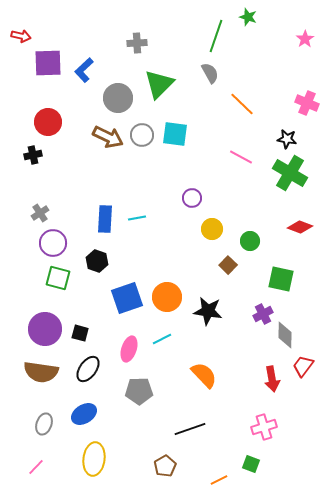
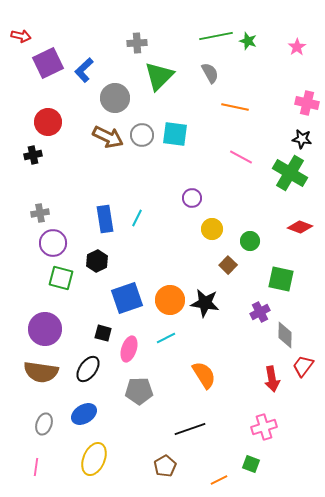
green star at (248, 17): moved 24 px down
green line at (216, 36): rotated 60 degrees clockwise
pink star at (305, 39): moved 8 px left, 8 px down
purple square at (48, 63): rotated 24 degrees counterclockwise
green triangle at (159, 84): moved 8 px up
gray circle at (118, 98): moved 3 px left
pink cross at (307, 103): rotated 10 degrees counterclockwise
orange line at (242, 104): moved 7 px left, 3 px down; rotated 32 degrees counterclockwise
black star at (287, 139): moved 15 px right
gray cross at (40, 213): rotated 24 degrees clockwise
cyan line at (137, 218): rotated 54 degrees counterclockwise
blue rectangle at (105, 219): rotated 12 degrees counterclockwise
black hexagon at (97, 261): rotated 15 degrees clockwise
green square at (58, 278): moved 3 px right
orange circle at (167, 297): moved 3 px right, 3 px down
black star at (208, 311): moved 3 px left, 8 px up
purple cross at (263, 314): moved 3 px left, 2 px up
black square at (80, 333): moved 23 px right
cyan line at (162, 339): moved 4 px right, 1 px up
orange semicircle at (204, 375): rotated 12 degrees clockwise
yellow ellipse at (94, 459): rotated 16 degrees clockwise
pink line at (36, 467): rotated 36 degrees counterclockwise
